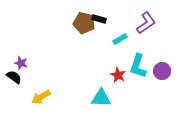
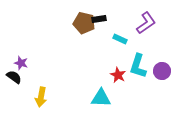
black rectangle: rotated 24 degrees counterclockwise
cyan rectangle: rotated 56 degrees clockwise
yellow arrow: rotated 48 degrees counterclockwise
